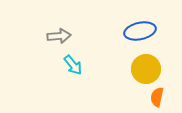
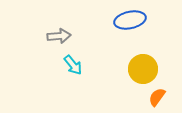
blue ellipse: moved 10 px left, 11 px up
yellow circle: moved 3 px left
orange semicircle: rotated 24 degrees clockwise
